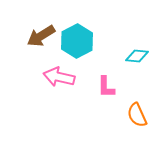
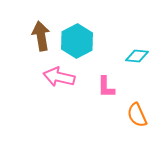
brown arrow: rotated 112 degrees clockwise
